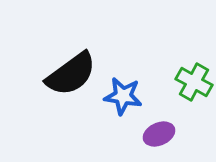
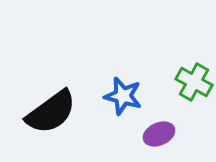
black semicircle: moved 20 px left, 38 px down
blue star: rotated 6 degrees clockwise
